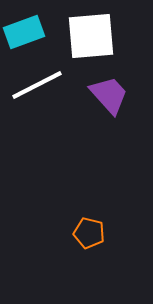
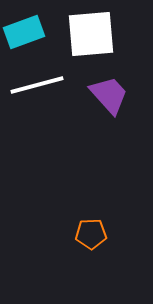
white square: moved 2 px up
white line: rotated 12 degrees clockwise
orange pentagon: moved 2 px right, 1 px down; rotated 16 degrees counterclockwise
